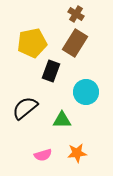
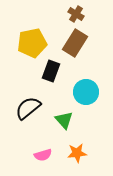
black semicircle: moved 3 px right
green triangle: moved 2 px right; rotated 48 degrees clockwise
